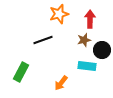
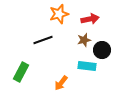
red arrow: rotated 78 degrees clockwise
